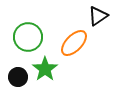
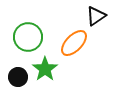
black triangle: moved 2 px left
